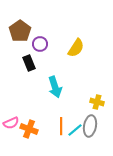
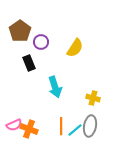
purple circle: moved 1 px right, 2 px up
yellow semicircle: moved 1 px left
yellow cross: moved 4 px left, 4 px up
pink semicircle: moved 3 px right, 2 px down
